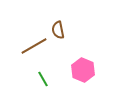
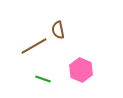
pink hexagon: moved 2 px left
green line: rotated 42 degrees counterclockwise
